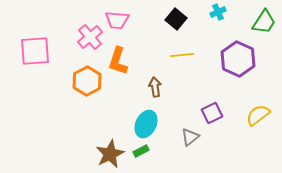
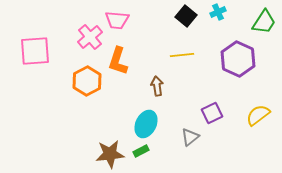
black square: moved 10 px right, 3 px up
brown arrow: moved 2 px right, 1 px up
brown star: rotated 20 degrees clockwise
